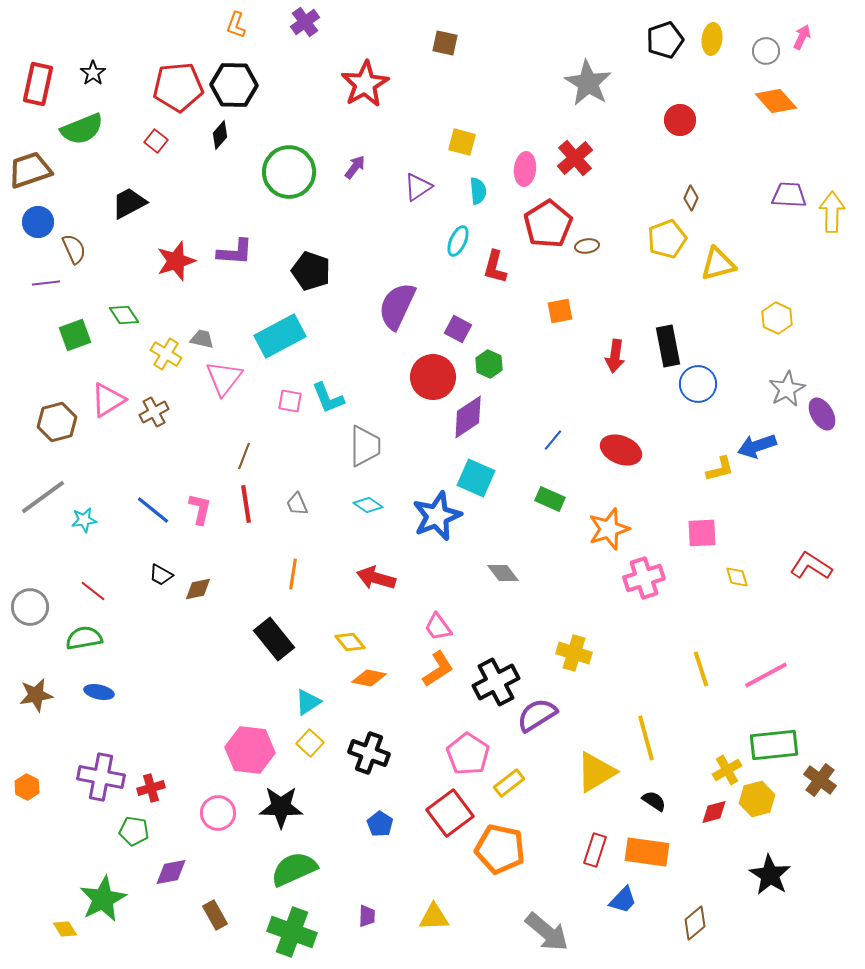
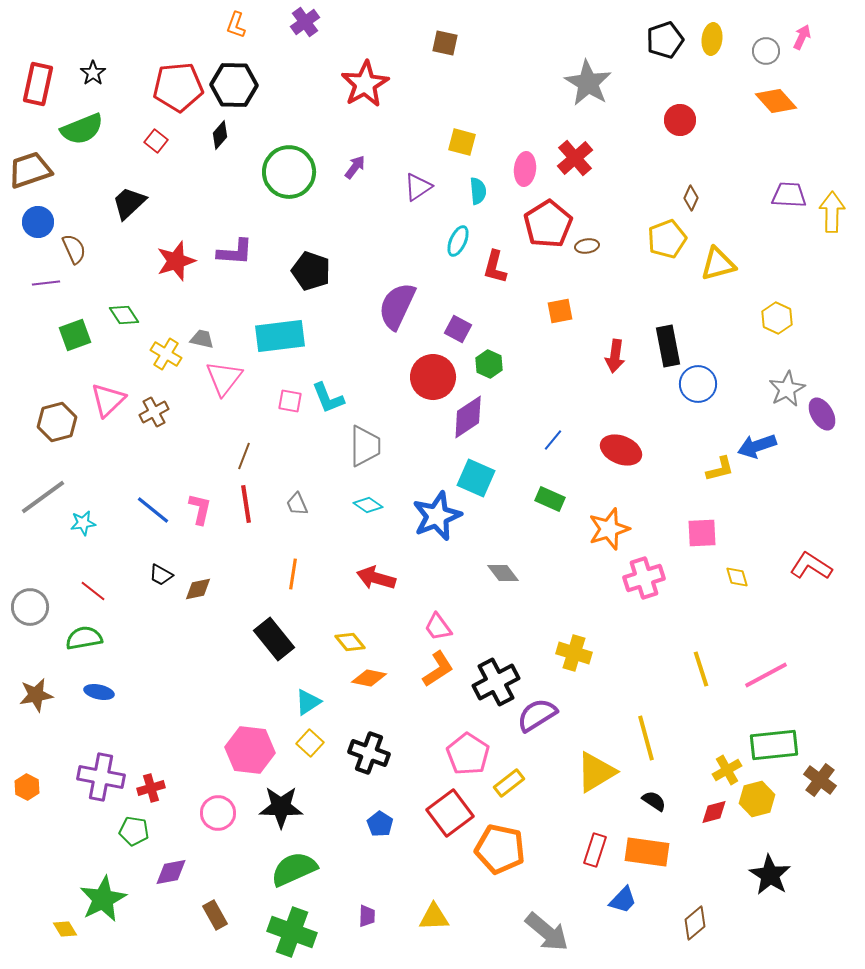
black trapezoid at (129, 203): rotated 15 degrees counterclockwise
cyan rectangle at (280, 336): rotated 21 degrees clockwise
pink triangle at (108, 400): rotated 12 degrees counterclockwise
cyan star at (84, 520): moved 1 px left, 3 px down
